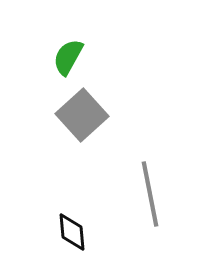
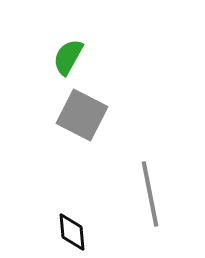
gray square: rotated 21 degrees counterclockwise
